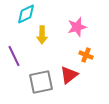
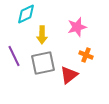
gray square: moved 2 px right, 19 px up
